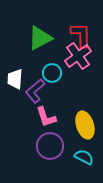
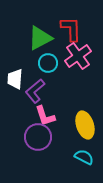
red L-shape: moved 10 px left, 6 px up
cyan circle: moved 4 px left, 10 px up
pink L-shape: moved 1 px left, 1 px up
purple circle: moved 12 px left, 9 px up
